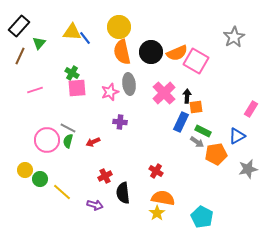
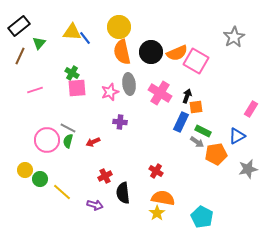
black rectangle at (19, 26): rotated 10 degrees clockwise
pink cross at (164, 93): moved 4 px left; rotated 15 degrees counterclockwise
black arrow at (187, 96): rotated 16 degrees clockwise
